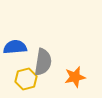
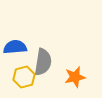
yellow hexagon: moved 2 px left, 2 px up
